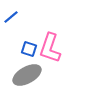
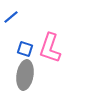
blue square: moved 4 px left
gray ellipse: moved 2 px left; rotated 52 degrees counterclockwise
